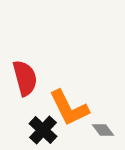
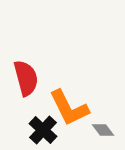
red semicircle: moved 1 px right
